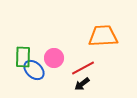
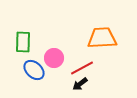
orange trapezoid: moved 1 px left, 2 px down
green rectangle: moved 15 px up
red line: moved 1 px left
black arrow: moved 2 px left
